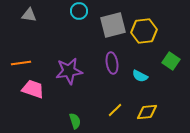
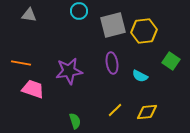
orange line: rotated 18 degrees clockwise
